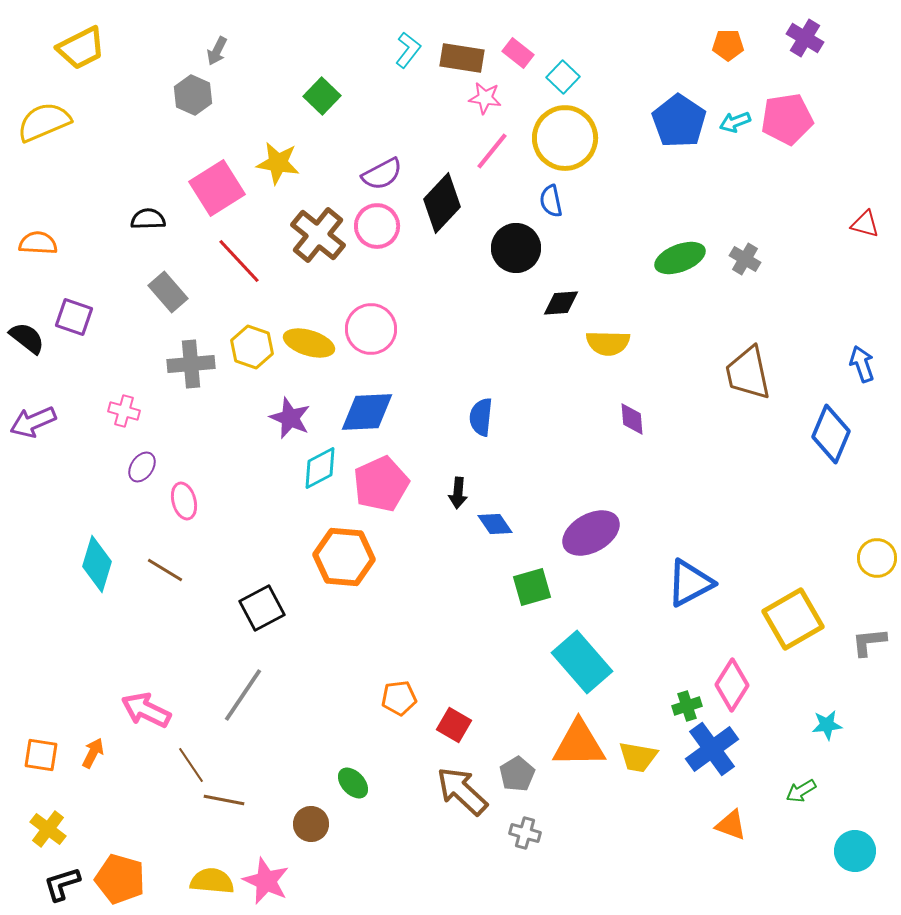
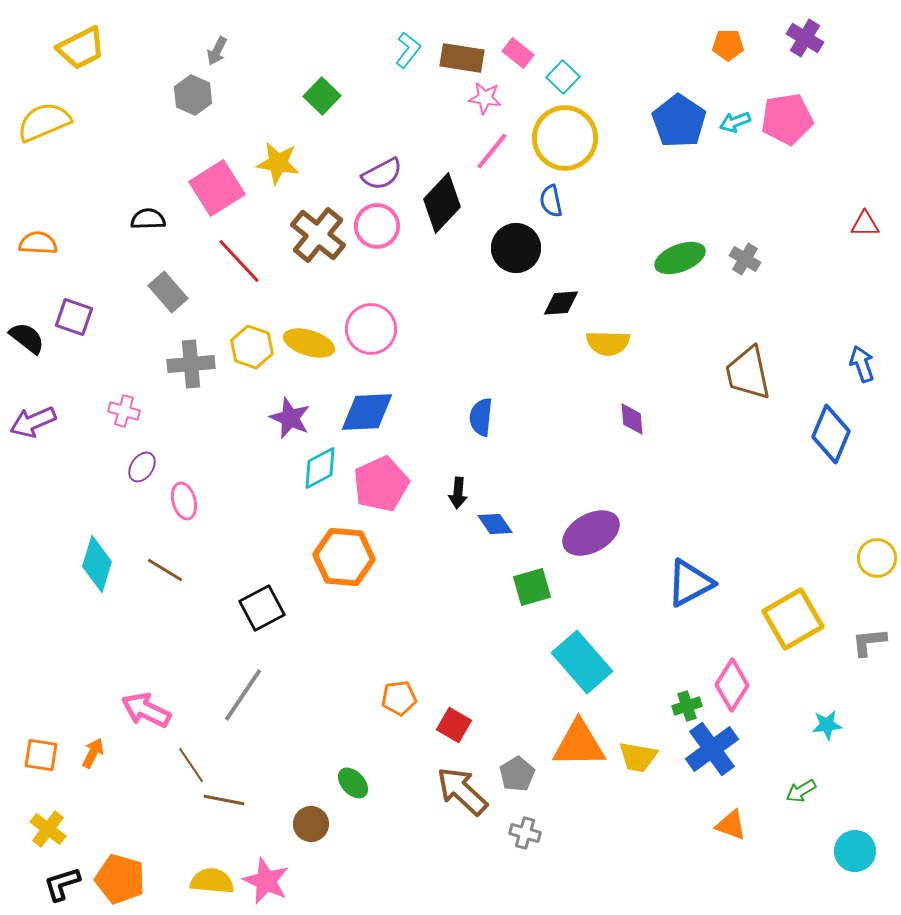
red triangle at (865, 224): rotated 16 degrees counterclockwise
